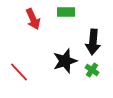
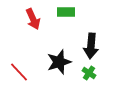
black arrow: moved 2 px left, 4 px down
black star: moved 6 px left, 1 px down
green cross: moved 3 px left, 3 px down
